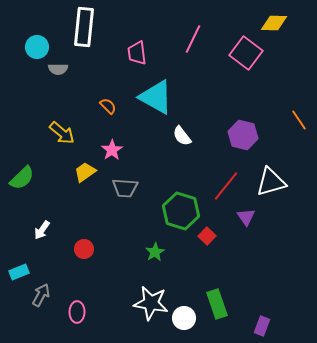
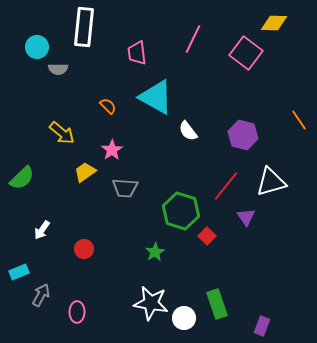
white semicircle: moved 6 px right, 5 px up
